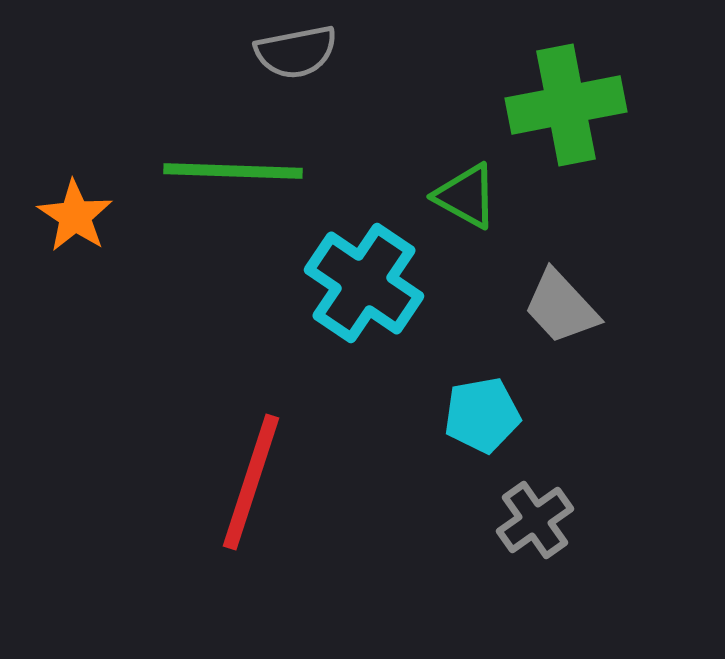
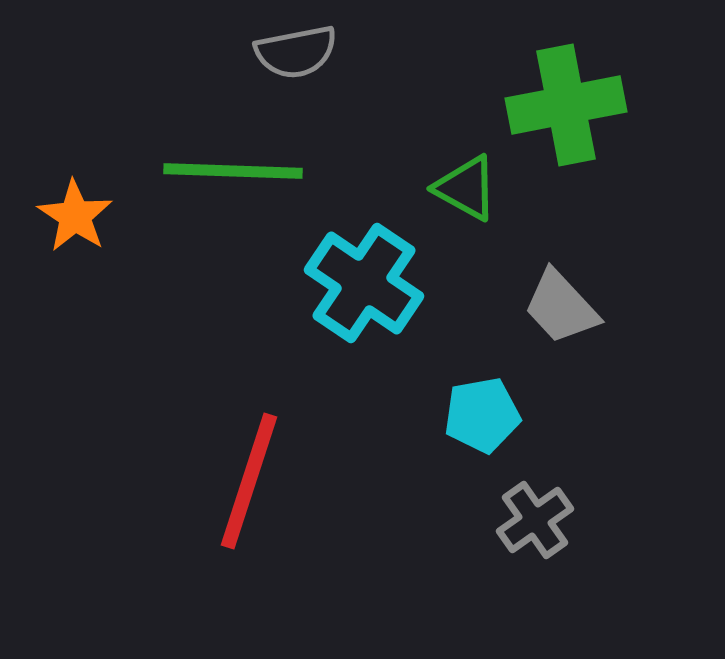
green triangle: moved 8 px up
red line: moved 2 px left, 1 px up
